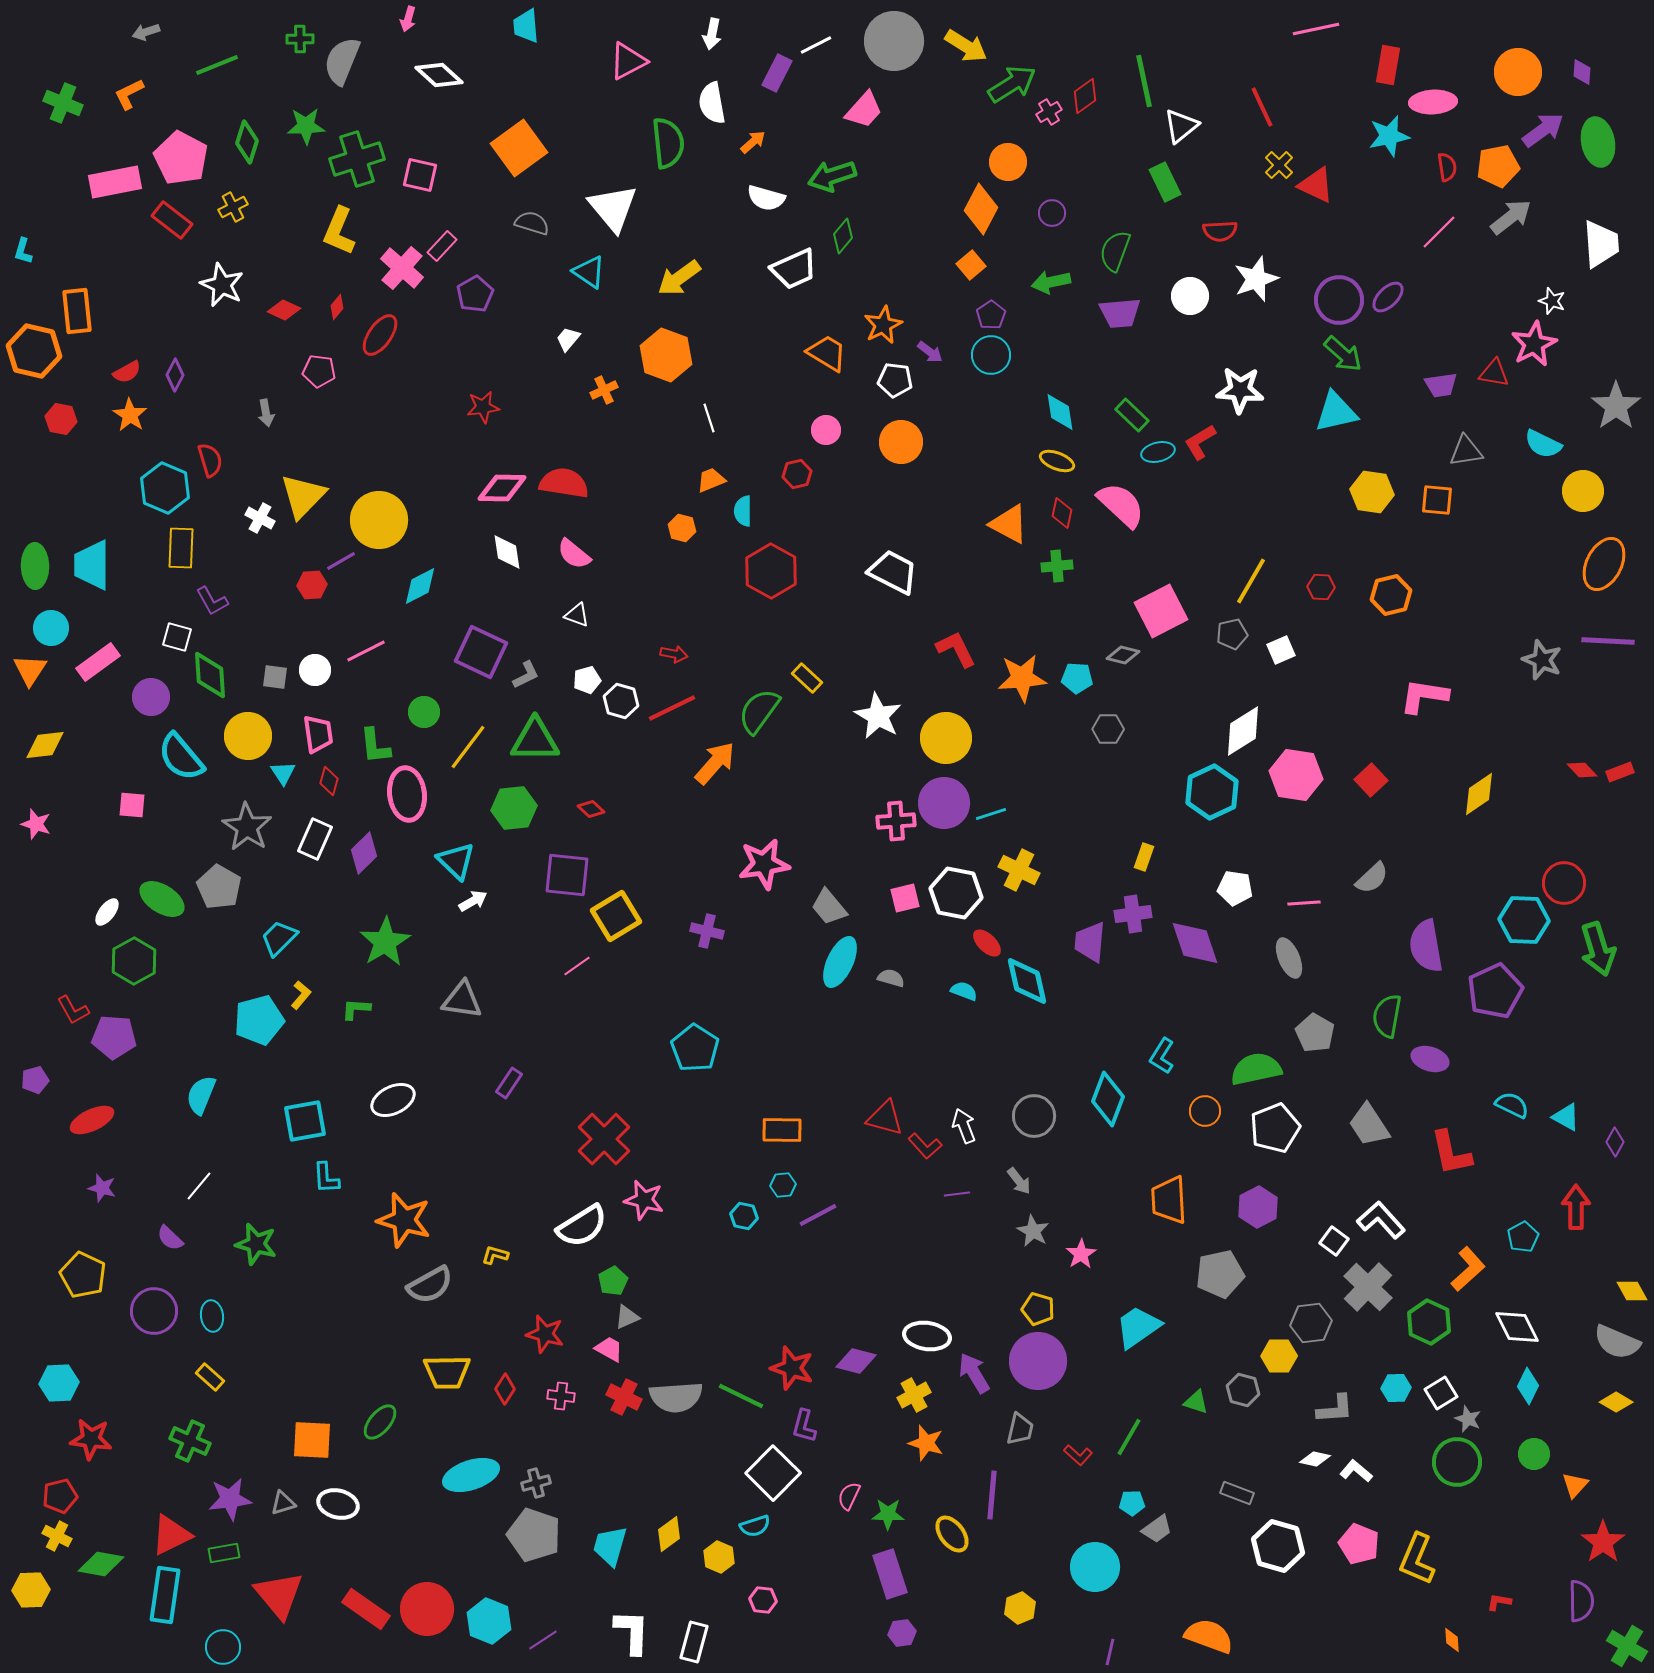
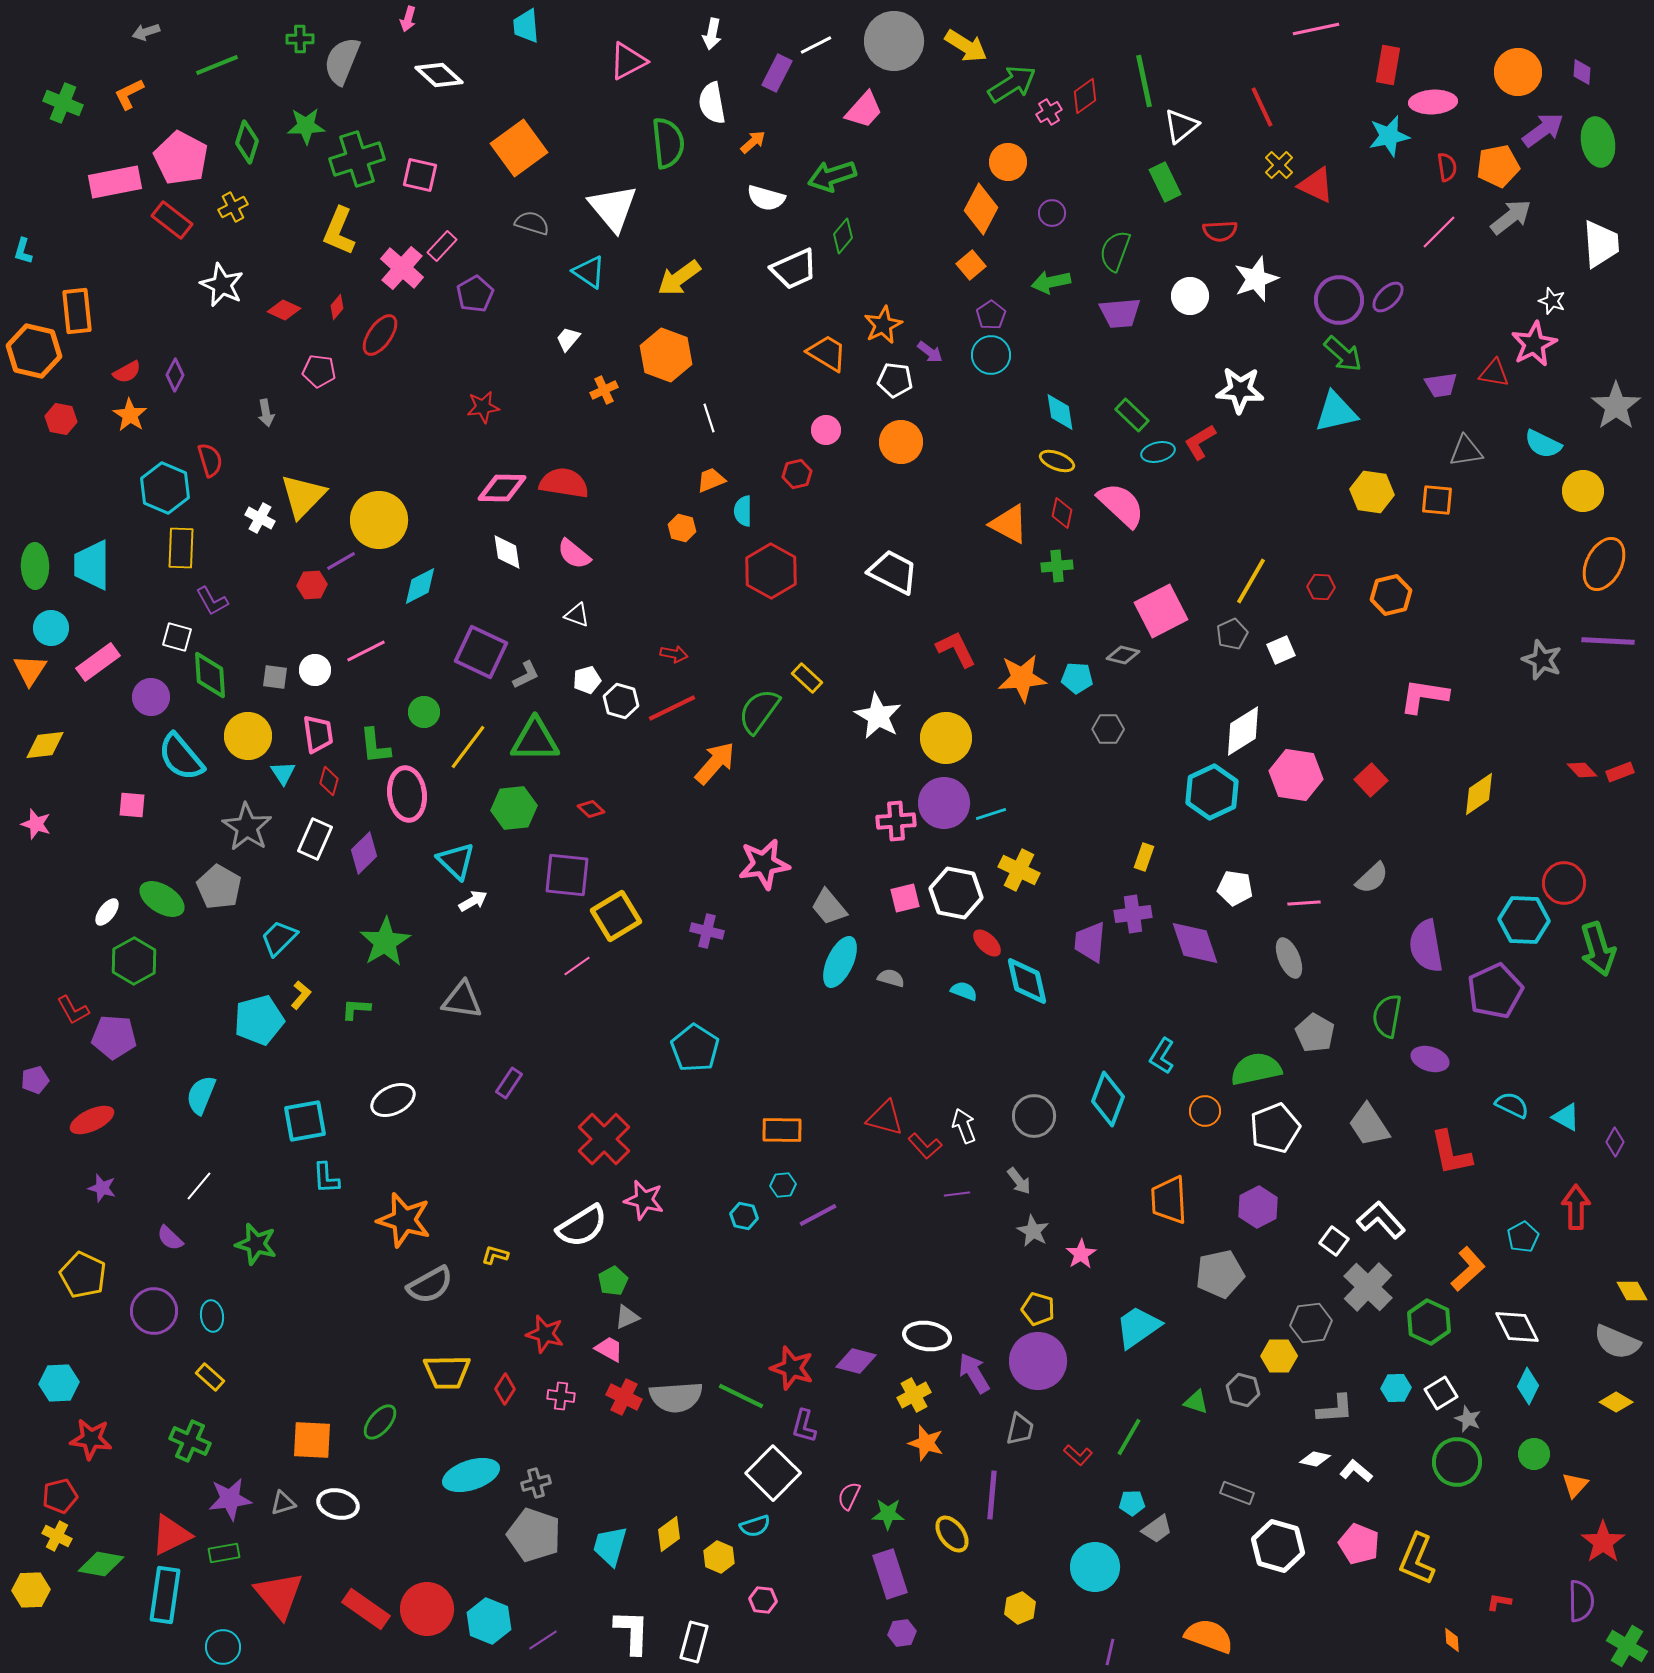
gray pentagon at (1232, 634): rotated 12 degrees counterclockwise
